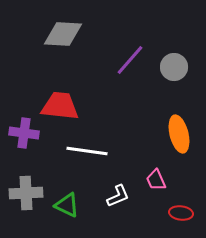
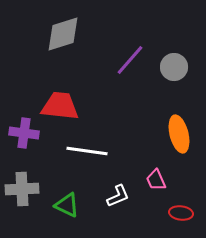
gray diamond: rotated 21 degrees counterclockwise
gray cross: moved 4 px left, 4 px up
